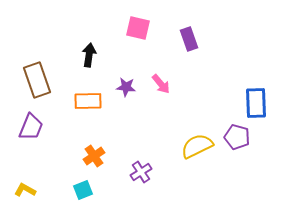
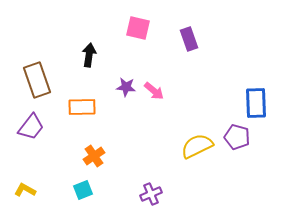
pink arrow: moved 7 px left, 7 px down; rotated 10 degrees counterclockwise
orange rectangle: moved 6 px left, 6 px down
purple trapezoid: rotated 16 degrees clockwise
purple cross: moved 10 px right, 22 px down; rotated 10 degrees clockwise
